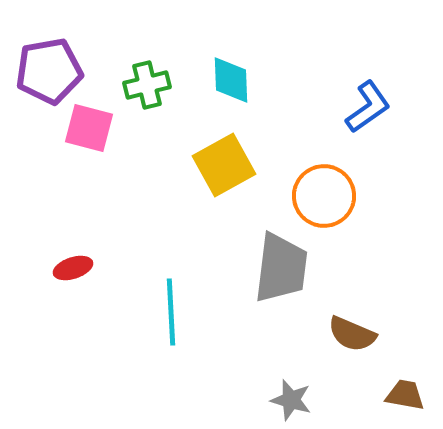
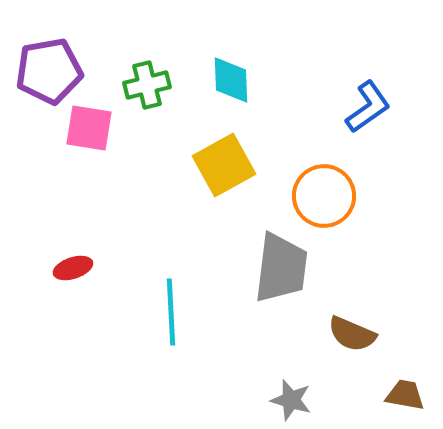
pink square: rotated 6 degrees counterclockwise
